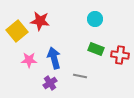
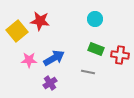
blue arrow: rotated 75 degrees clockwise
gray line: moved 8 px right, 4 px up
